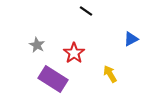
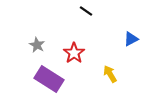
purple rectangle: moved 4 px left
